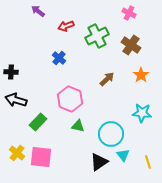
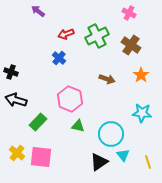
red arrow: moved 8 px down
black cross: rotated 16 degrees clockwise
brown arrow: rotated 63 degrees clockwise
